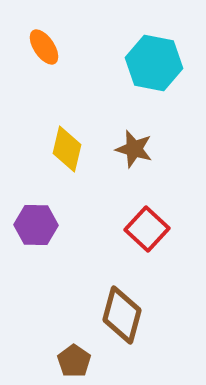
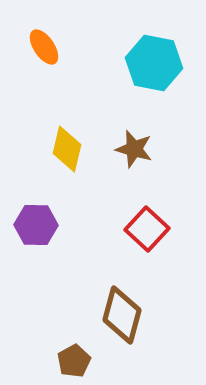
brown pentagon: rotated 8 degrees clockwise
